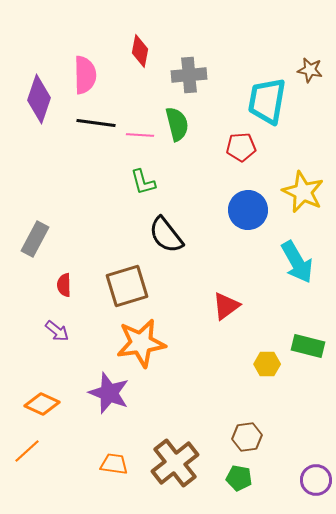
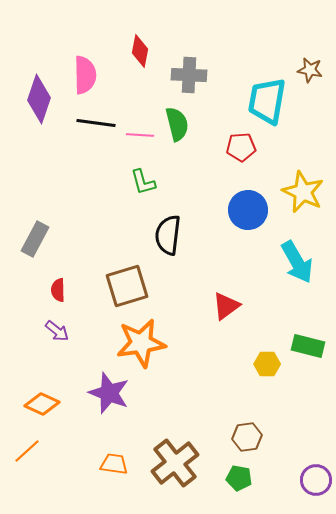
gray cross: rotated 8 degrees clockwise
black semicircle: moved 2 px right; rotated 45 degrees clockwise
red semicircle: moved 6 px left, 5 px down
